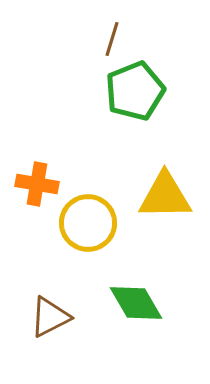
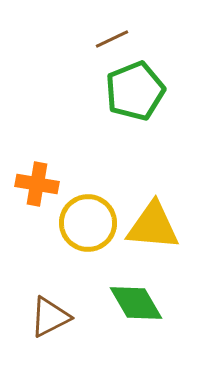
brown line: rotated 48 degrees clockwise
yellow triangle: moved 12 px left, 30 px down; rotated 6 degrees clockwise
